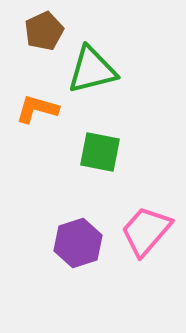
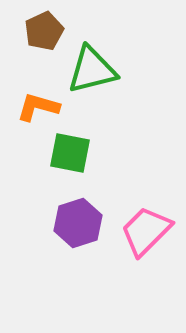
orange L-shape: moved 1 px right, 2 px up
green square: moved 30 px left, 1 px down
pink trapezoid: rotated 4 degrees clockwise
purple hexagon: moved 20 px up
